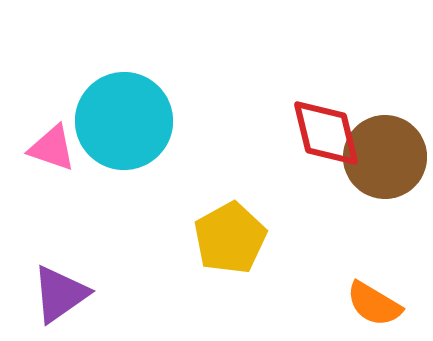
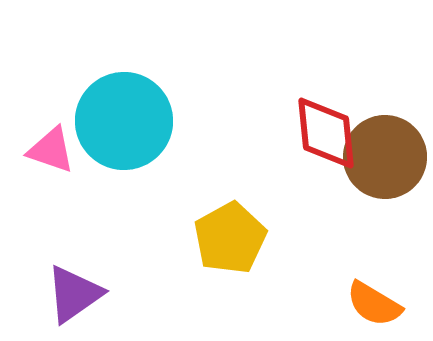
red diamond: rotated 8 degrees clockwise
pink triangle: moved 1 px left, 2 px down
purple triangle: moved 14 px right
